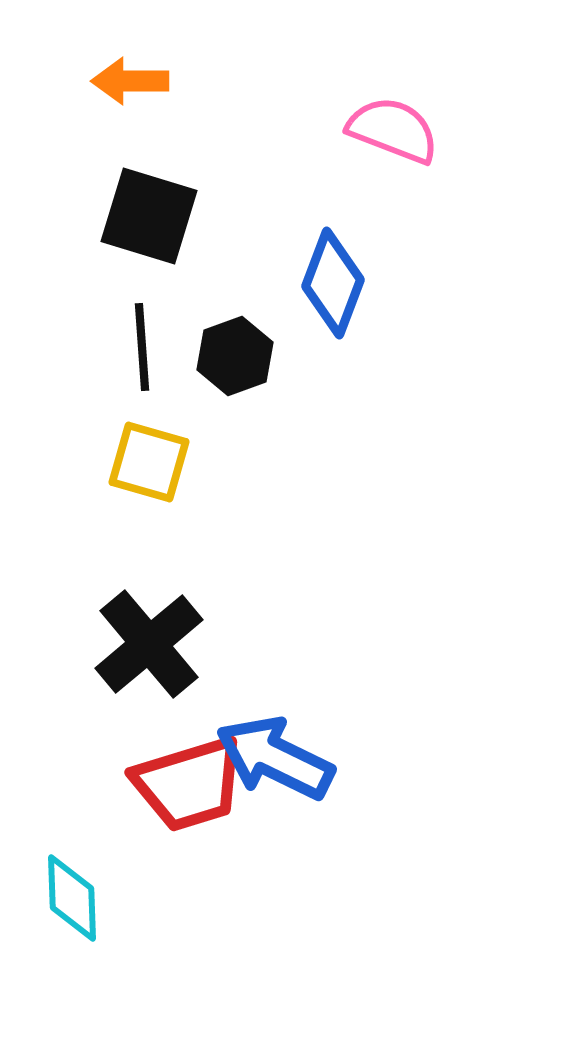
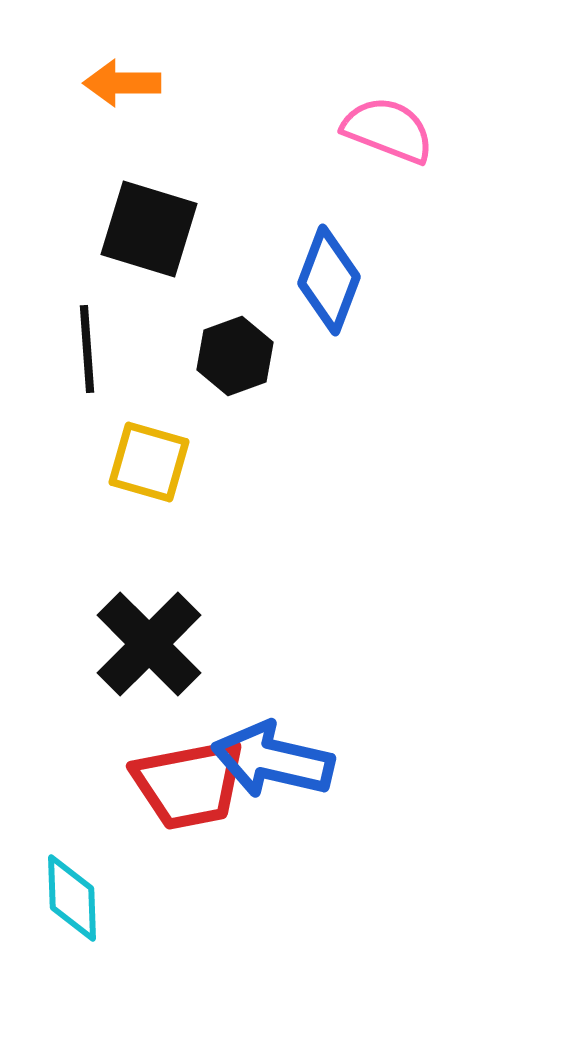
orange arrow: moved 8 px left, 2 px down
pink semicircle: moved 5 px left
black square: moved 13 px down
blue diamond: moved 4 px left, 3 px up
black line: moved 55 px left, 2 px down
black cross: rotated 5 degrees counterclockwise
blue arrow: moved 2 px left, 2 px down; rotated 13 degrees counterclockwise
red trapezoid: rotated 6 degrees clockwise
